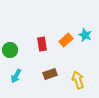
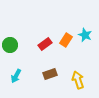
orange rectangle: rotated 16 degrees counterclockwise
red rectangle: moved 3 px right; rotated 64 degrees clockwise
green circle: moved 5 px up
